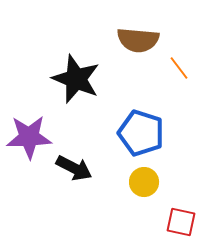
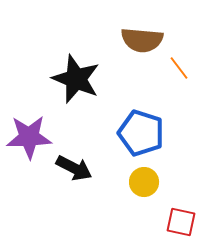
brown semicircle: moved 4 px right
